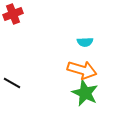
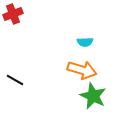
black line: moved 3 px right, 3 px up
green star: moved 8 px right, 3 px down
